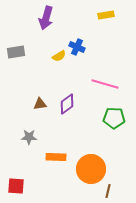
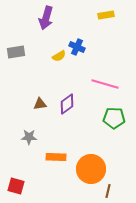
red square: rotated 12 degrees clockwise
